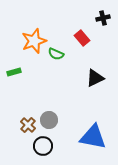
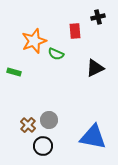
black cross: moved 5 px left, 1 px up
red rectangle: moved 7 px left, 7 px up; rotated 35 degrees clockwise
green rectangle: rotated 32 degrees clockwise
black triangle: moved 10 px up
